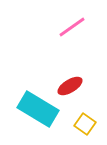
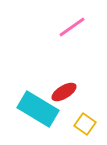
red ellipse: moved 6 px left, 6 px down
